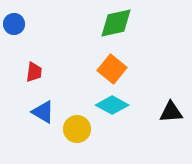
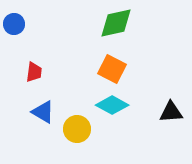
orange square: rotated 12 degrees counterclockwise
